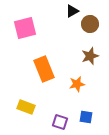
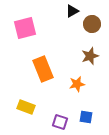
brown circle: moved 2 px right
orange rectangle: moved 1 px left
